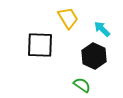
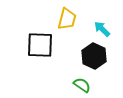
yellow trapezoid: moved 1 px left, 1 px down; rotated 45 degrees clockwise
